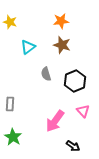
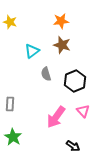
cyan triangle: moved 4 px right, 4 px down
pink arrow: moved 1 px right, 4 px up
